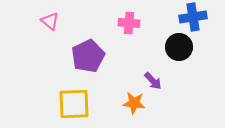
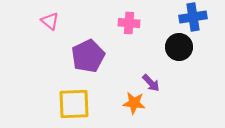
purple arrow: moved 2 px left, 2 px down
